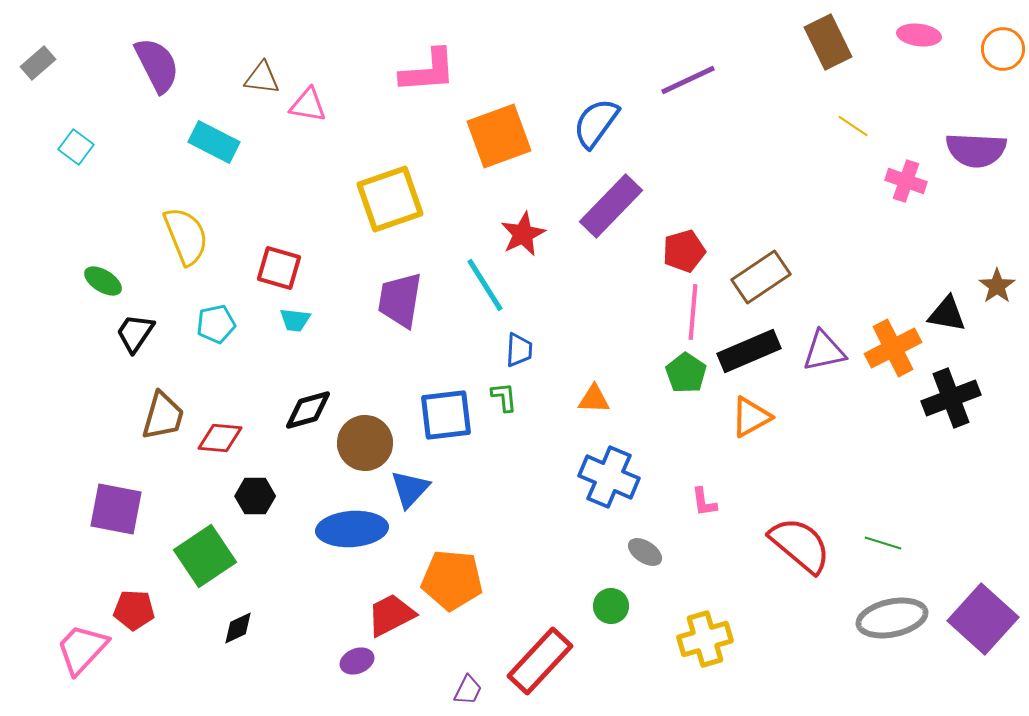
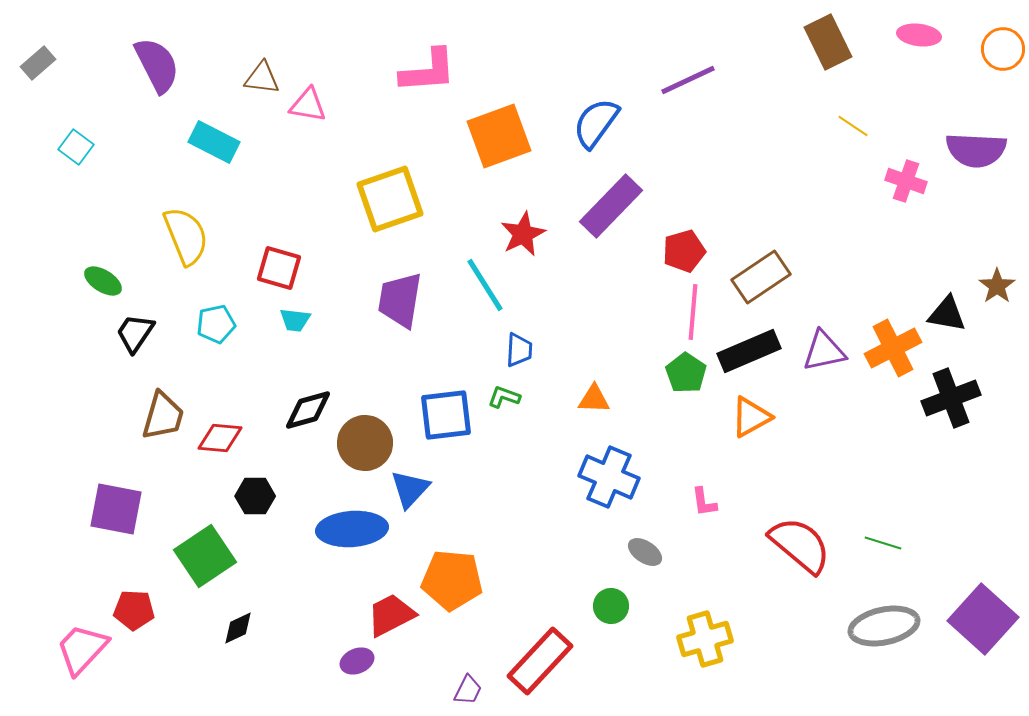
green L-shape at (504, 397): rotated 64 degrees counterclockwise
gray ellipse at (892, 618): moved 8 px left, 8 px down
